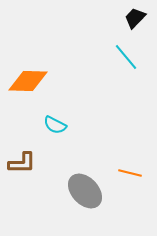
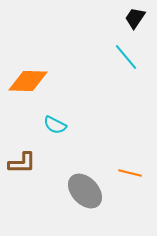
black trapezoid: rotated 10 degrees counterclockwise
